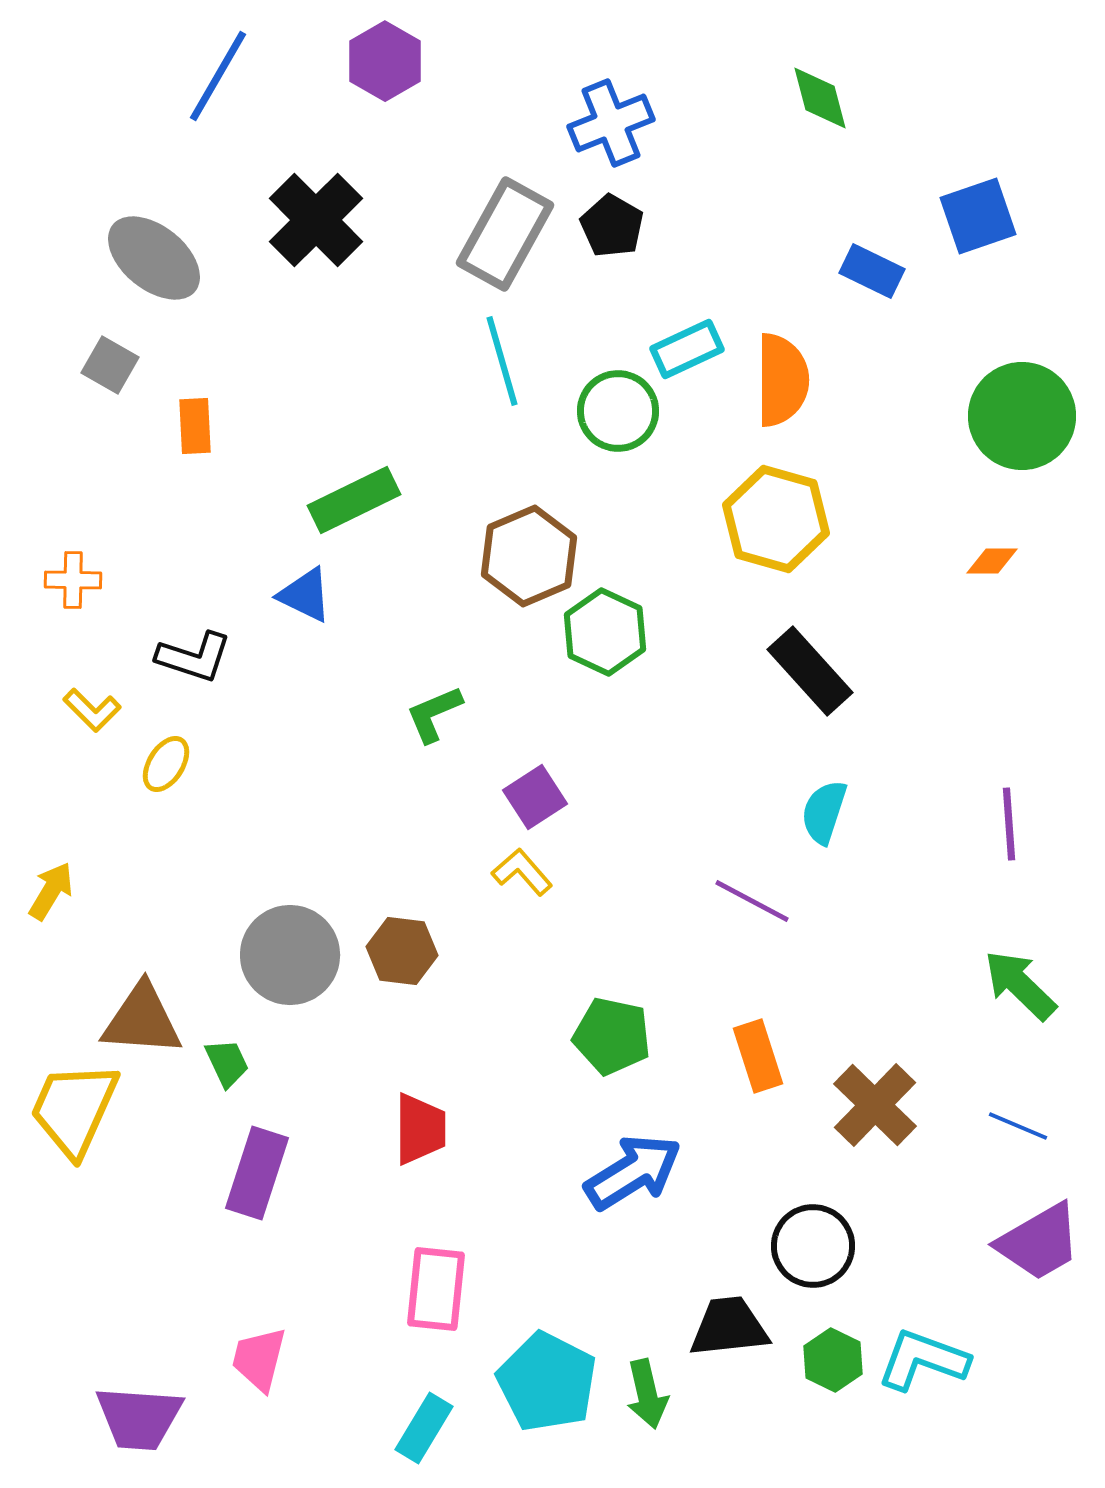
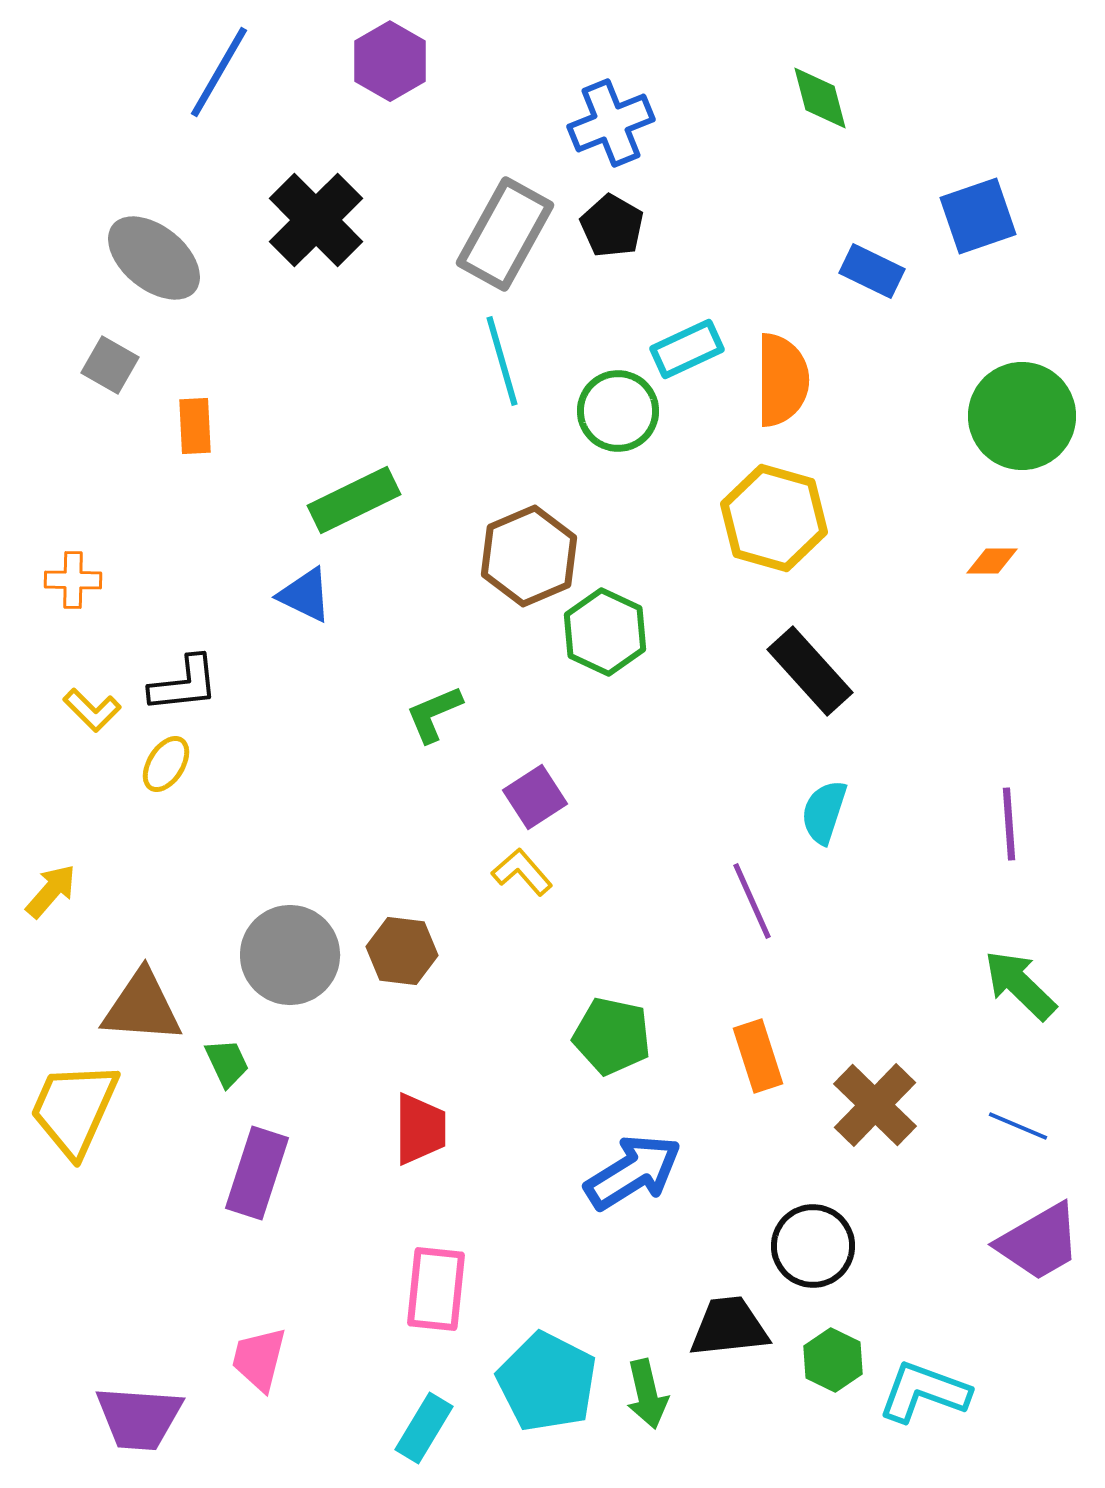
purple hexagon at (385, 61): moved 5 px right
blue line at (218, 76): moved 1 px right, 4 px up
yellow hexagon at (776, 519): moved 2 px left, 1 px up
black L-shape at (194, 657): moved 10 px left, 27 px down; rotated 24 degrees counterclockwise
yellow arrow at (51, 891): rotated 10 degrees clockwise
purple line at (752, 901): rotated 38 degrees clockwise
brown triangle at (142, 1020): moved 13 px up
cyan L-shape at (923, 1360): moved 1 px right, 32 px down
